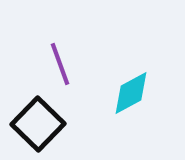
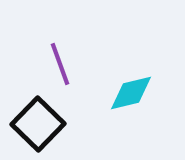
cyan diamond: rotated 15 degrees clockwise
